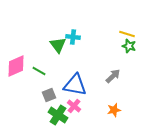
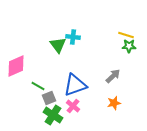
yellow line: moved 1 px left, 1 px down
green star: rotated 16 degrees counterclockwise
green line: moved 1 px left, 15 px down
blue triangle: rotated 30 degrees counterclockwise
gray square: moved 3 px down
pink cross: moved 1 px left
orange star: moved 7 px up
green cross: moved 5 px left
